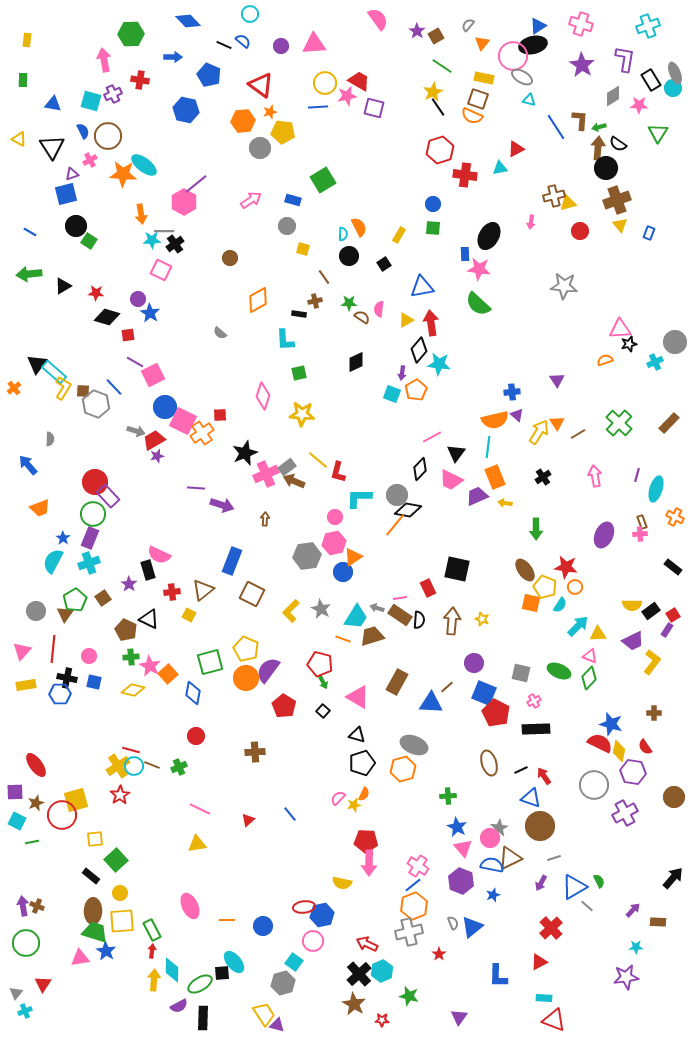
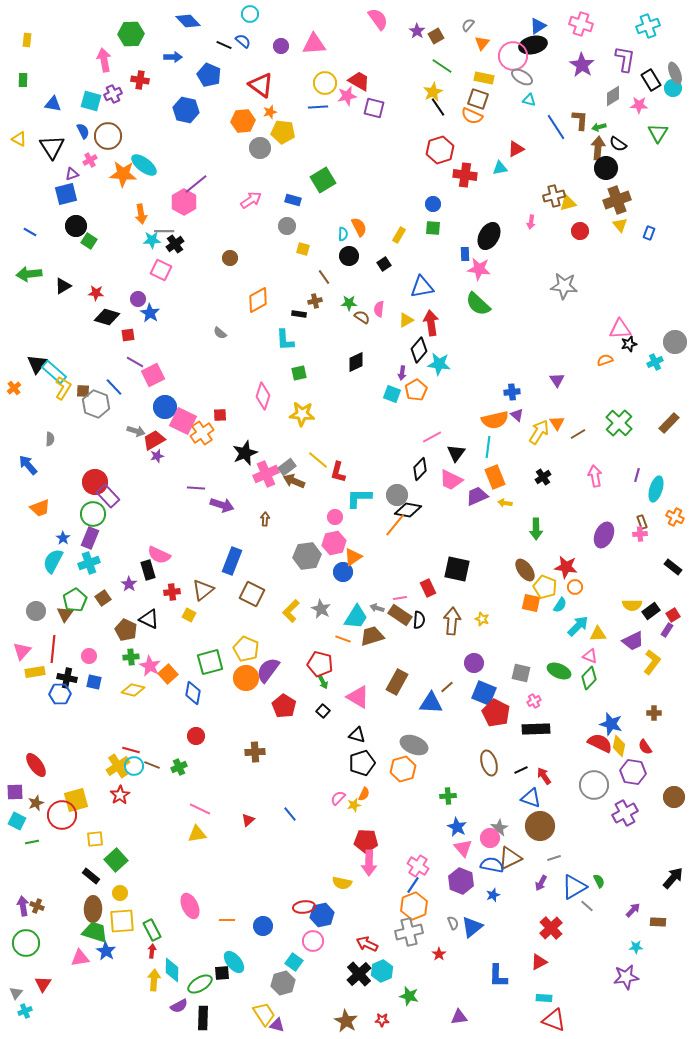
yellow rectangle at (26, 685): moved 9 px right, 13 px up
yellow diamond at (619, 751): moved 5 px up
yellow triangle at (197, 844): moved 10 px up
blue line at (413, 885): rotated 18 degrees counterclockwise
brown ellipse at (93, 911): moved 2 px up
brown star at (354, 1004): moved 8 px left, 17 px down
purple triangle at (459, 1017): rotated 48 degrees clockwise
